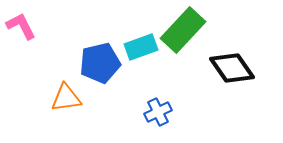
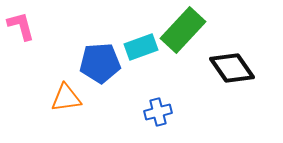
pink L-shape: rotated 12 degrees clockwise
blue pentagon: rotated 9 degrees clockwise
blue cross: rotated 12 degrees clockwise
